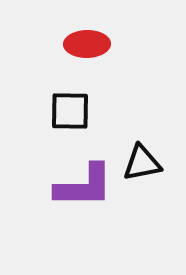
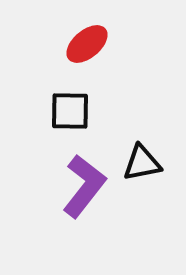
red ellipse: rotated 39 degrees counterclockwise
purple L-shape: rotated 52 degrees counterclockwise
